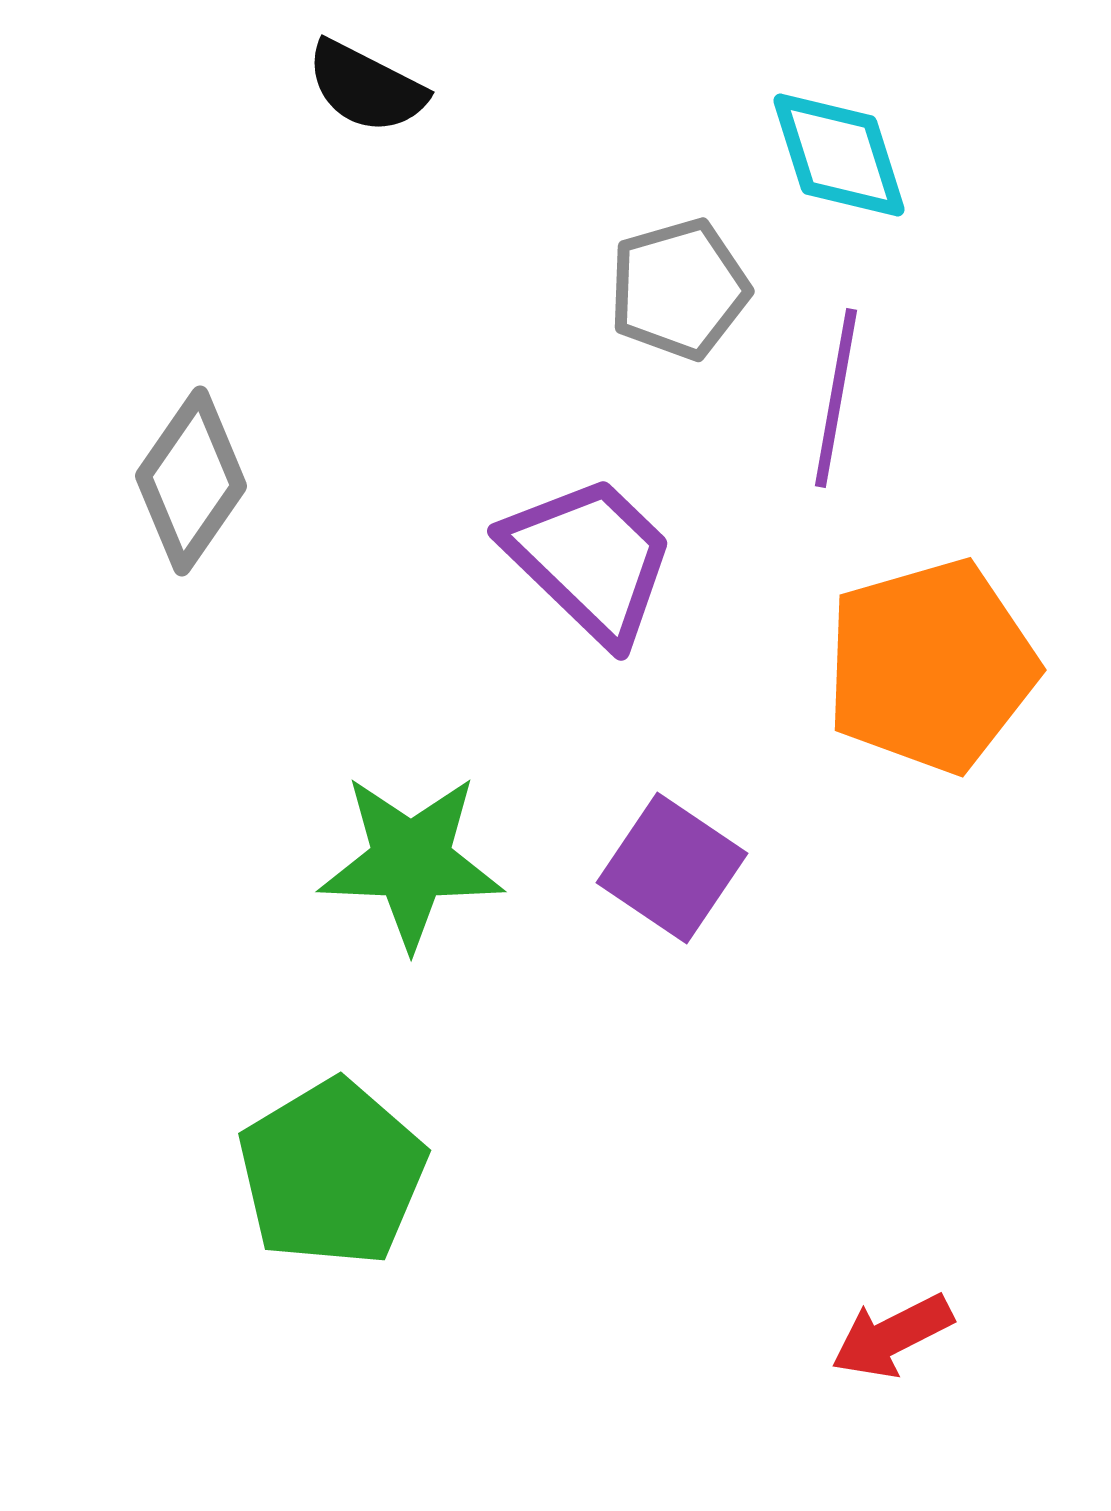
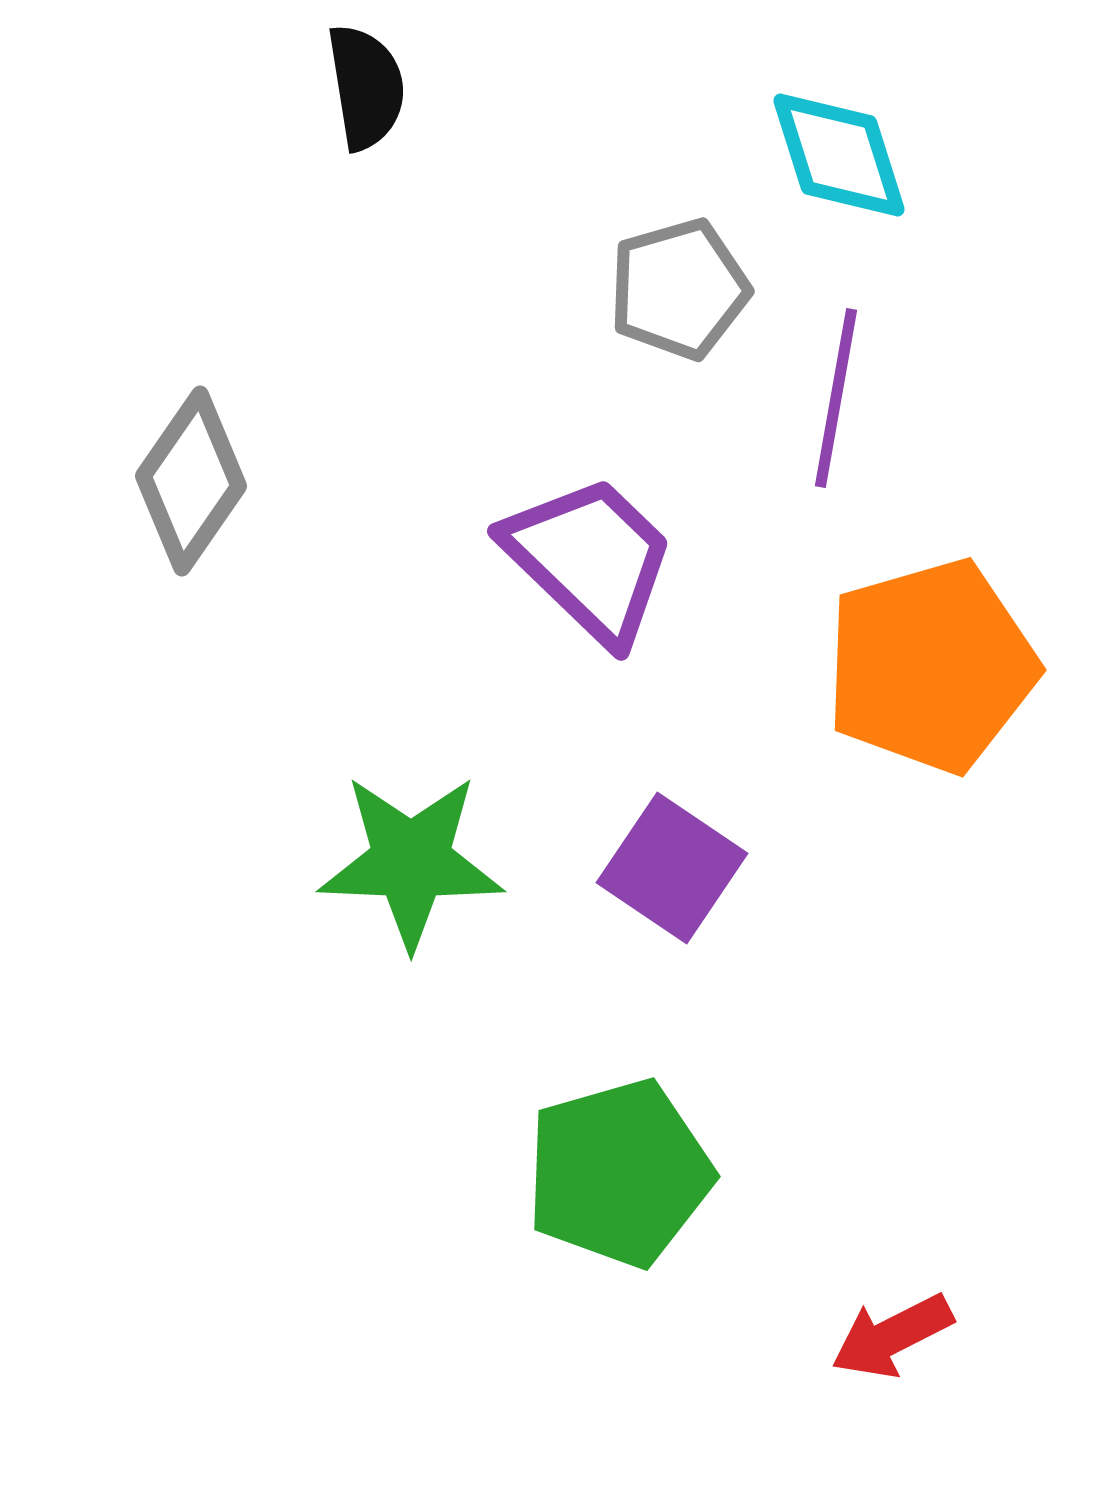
black semicircle: rotated 126 degrees counterclockwise
green pentagon: moved 287 px right; rotated 15 degrees clockwise
